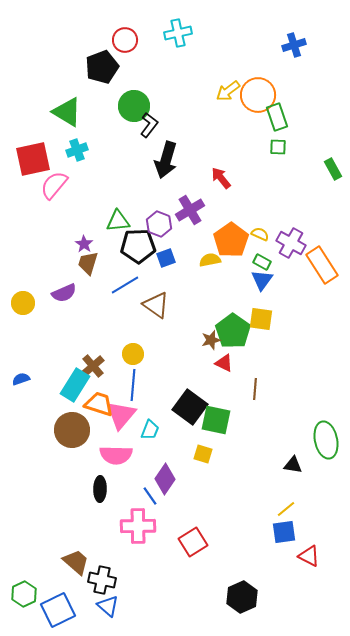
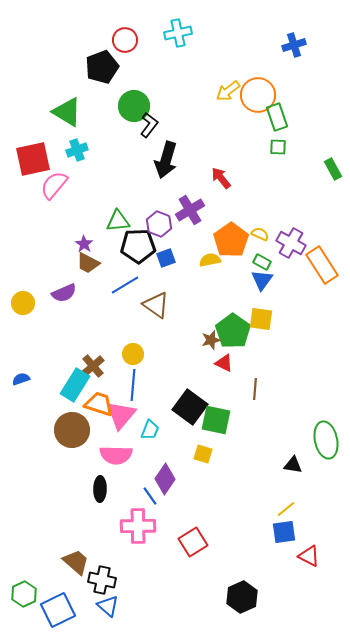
brown trapezoid at (88, 263): rotated 80 degrees counterclockwise
